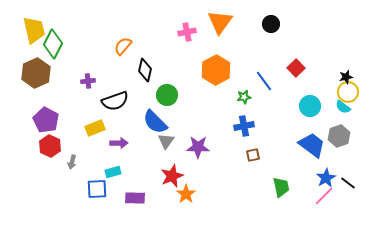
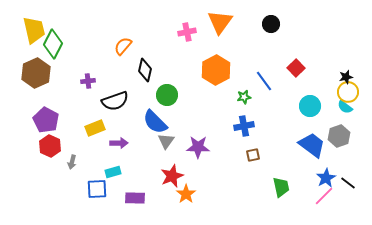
cyan semicircle: moved 2 px right
